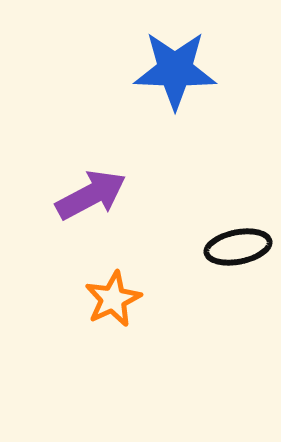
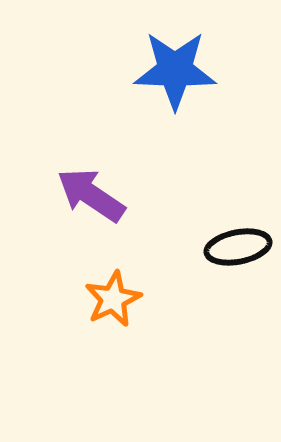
purple arrow: rotated 118 degrees counterclockwise
